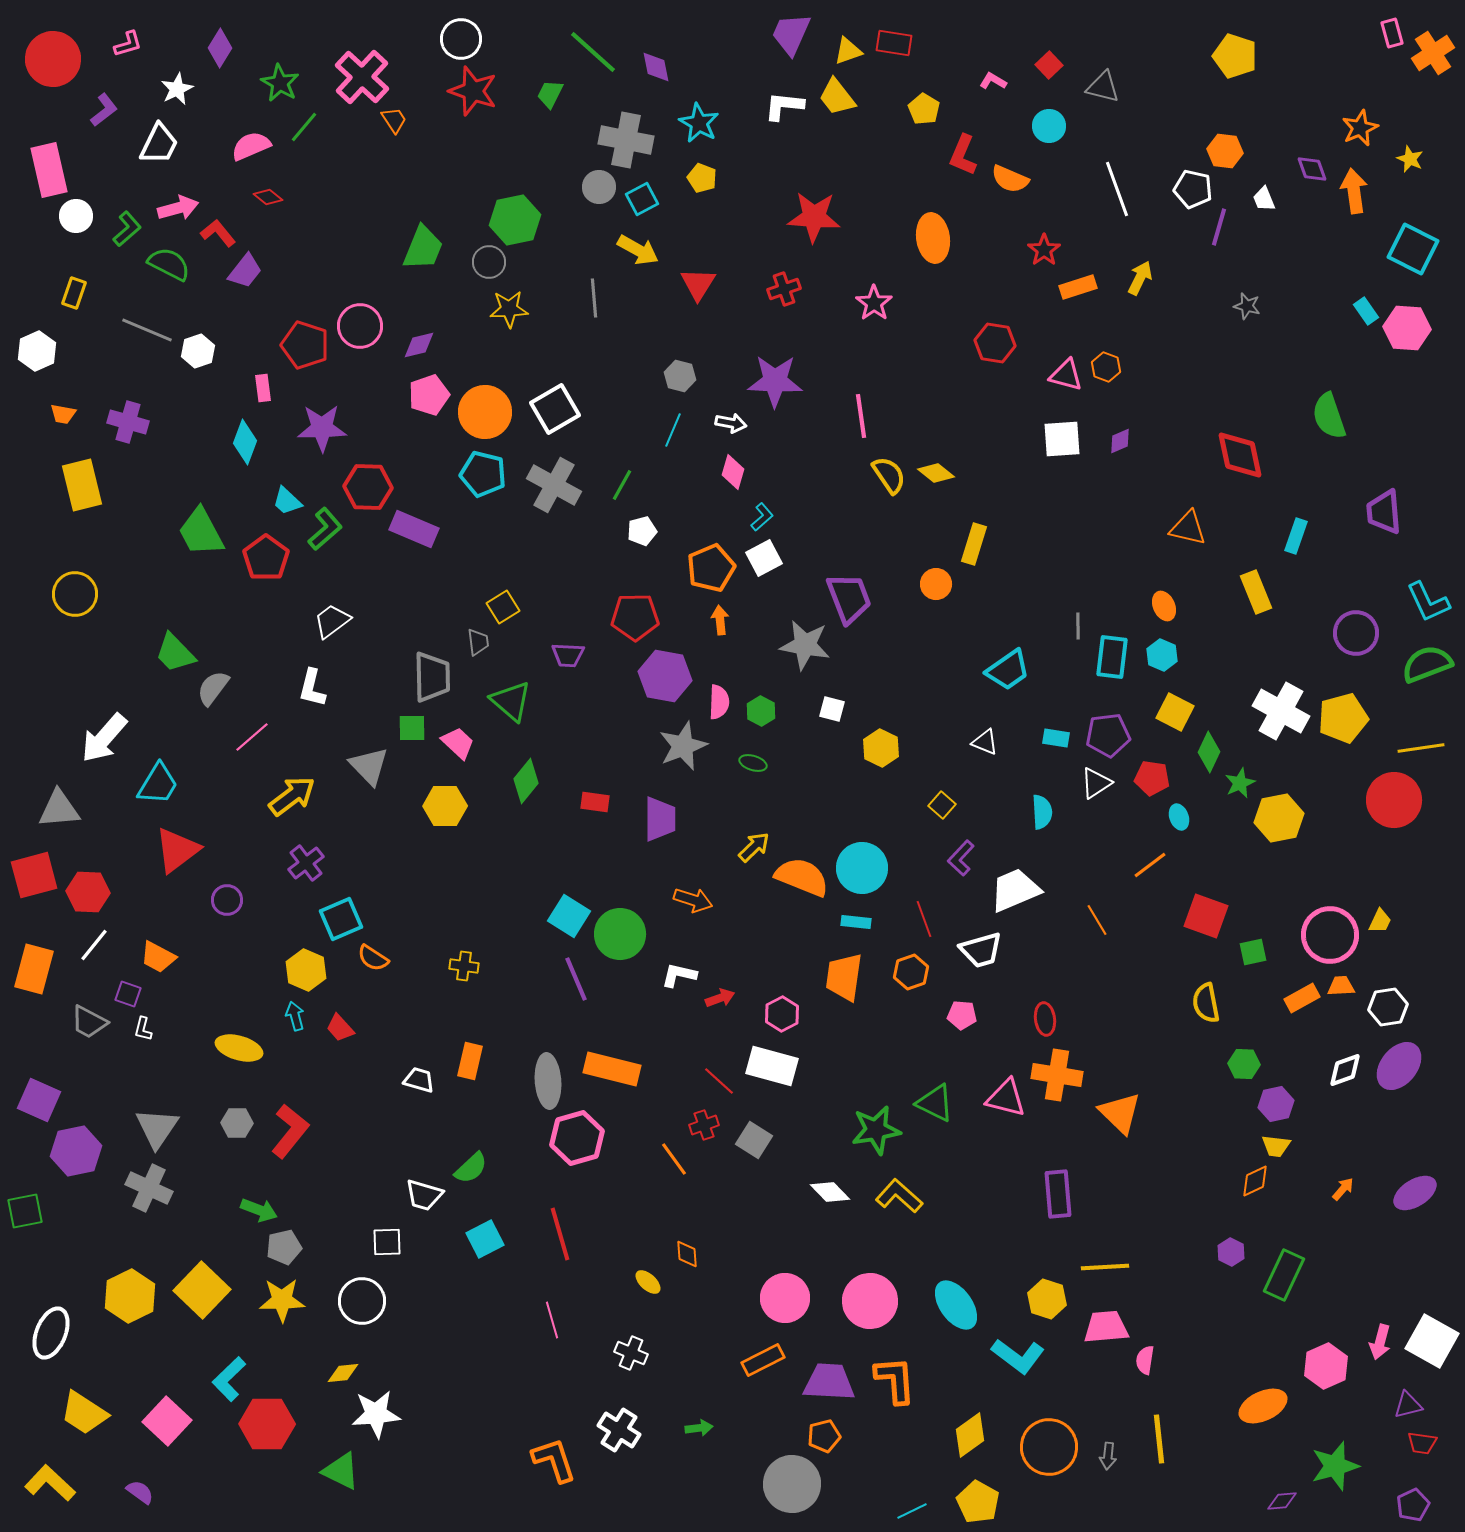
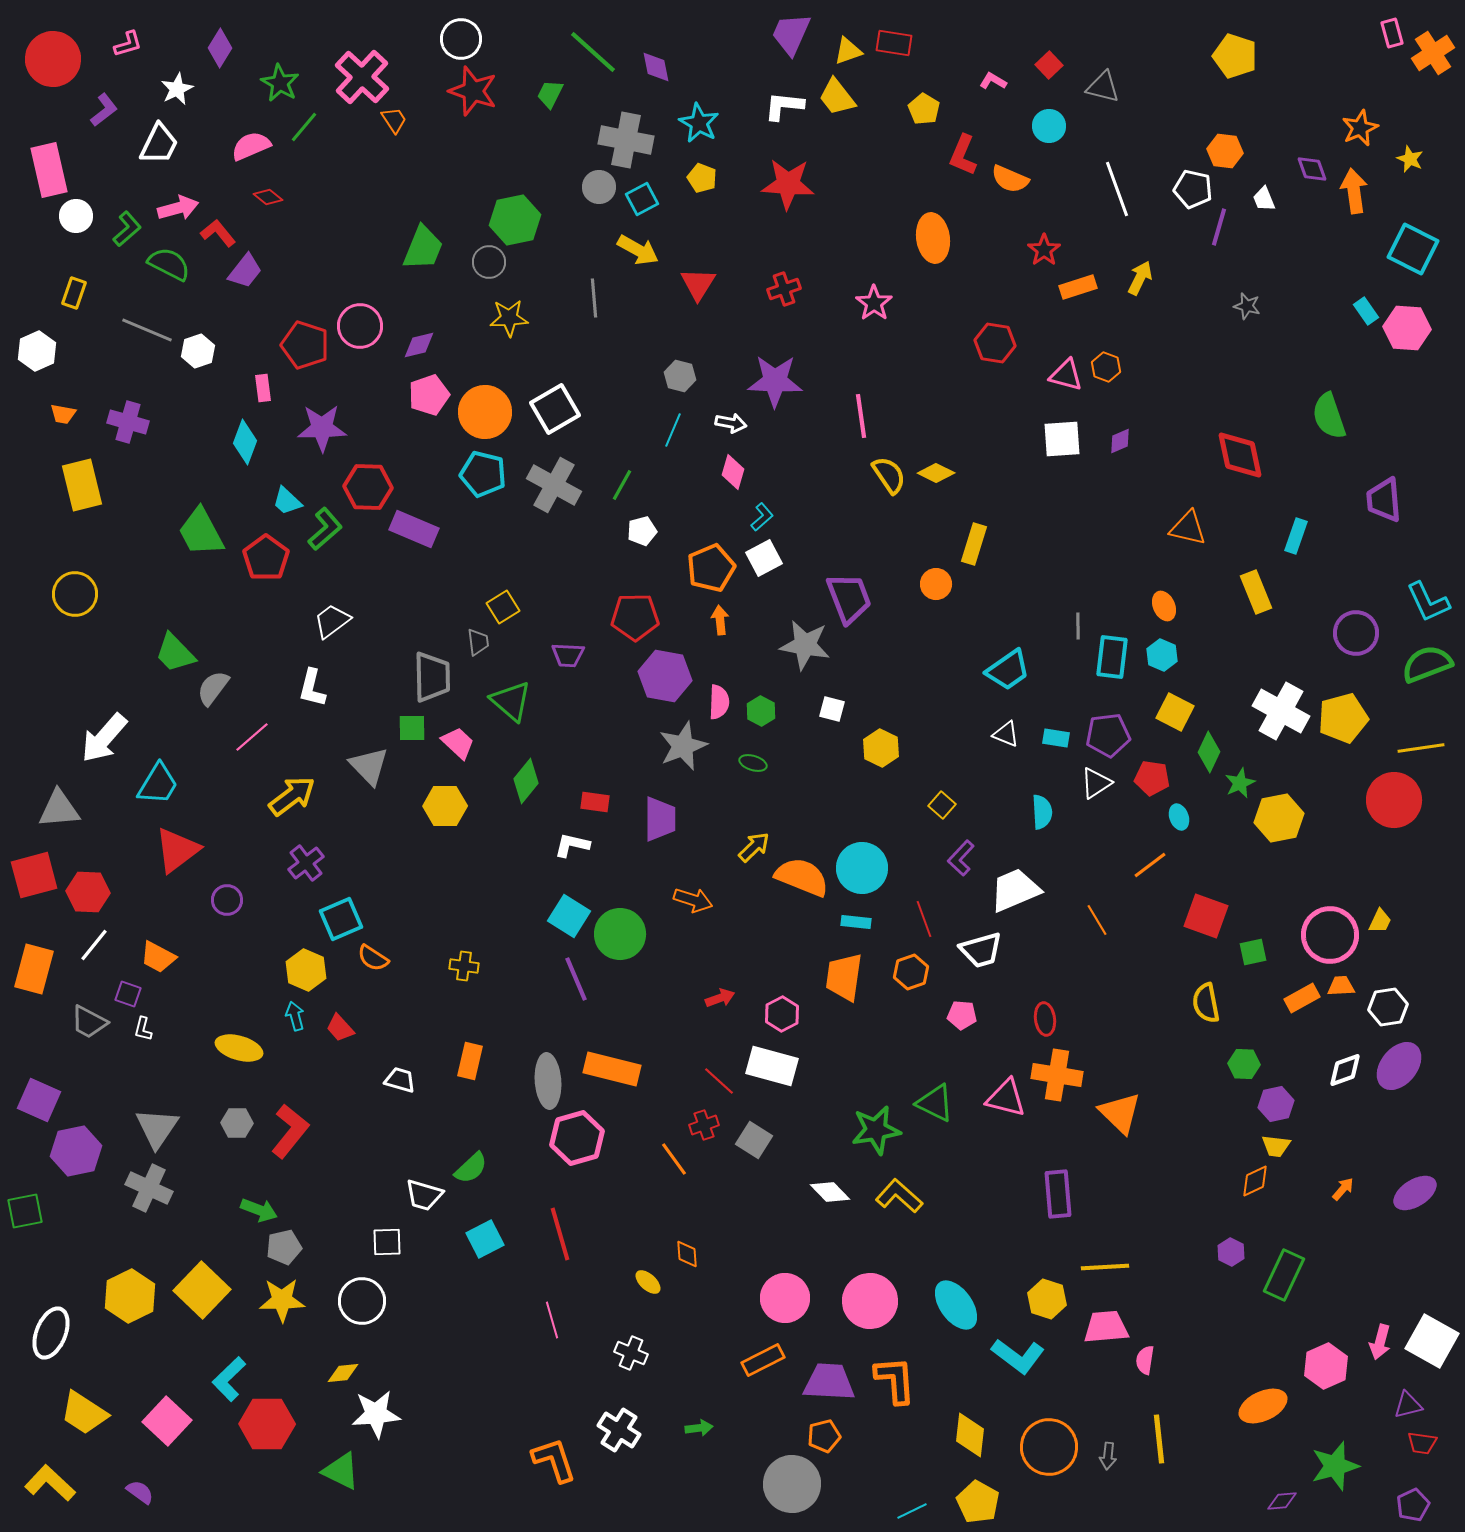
red star at (814, 217): moved 26 px left, 33 px up
yellow star at (509, 309): moved 9 px down
yellow diamond at (936, 473): rotated 12 degrees counterclockwise
purple trapezoid at (1384, 512): moved 12 px up
white triangle at (985, 742): moved 21 px right, 8 px up
white L-shape at (679, 975): moved 107 px left, 130 px up
white trapezoid at (419, 1080): moved 19 px left
yellow diamond at (970, 1435): rotated 48 degrees counterclockwise
